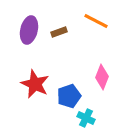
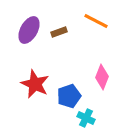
purple ellipse: rotated 16 degrees clockwise
